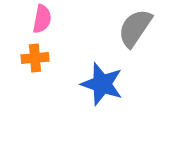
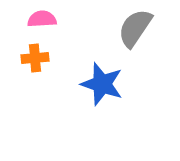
pink semicircle: rotated 104 degrees counterclockwise
